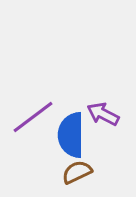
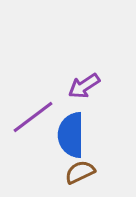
purple arrow: moved 19 px left, 28 px up; rotated 60 degrees counterclockwise
brown semicircle: moved 3 px right
